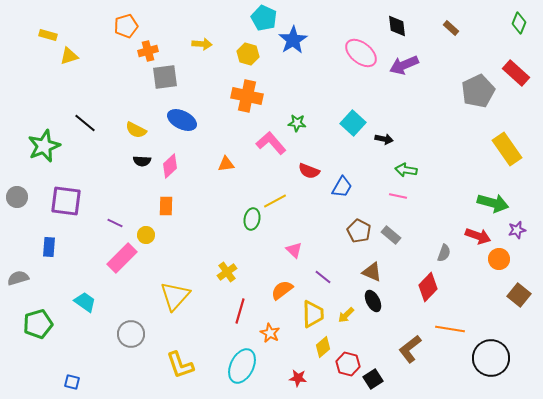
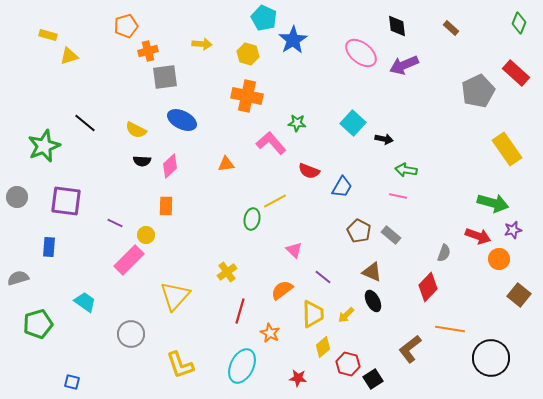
purple star at (517, 230): moved 4 px left
pink rectangle at (122, 258): moved 7 px right, 2 px down
